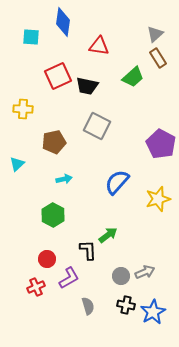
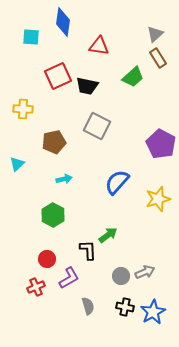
black cross: moved 1 px left, 2 px down
